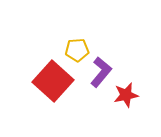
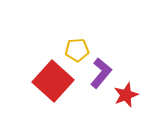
purple L-shape: moved 1 px down
red star: rotated 10 degrees counterclockwise
